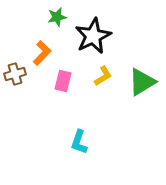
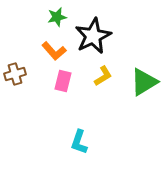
orange L-shape: moved 12 px right, 2 px up; rotated 95 degrees clockwise
green triangle: moved 2 px right
